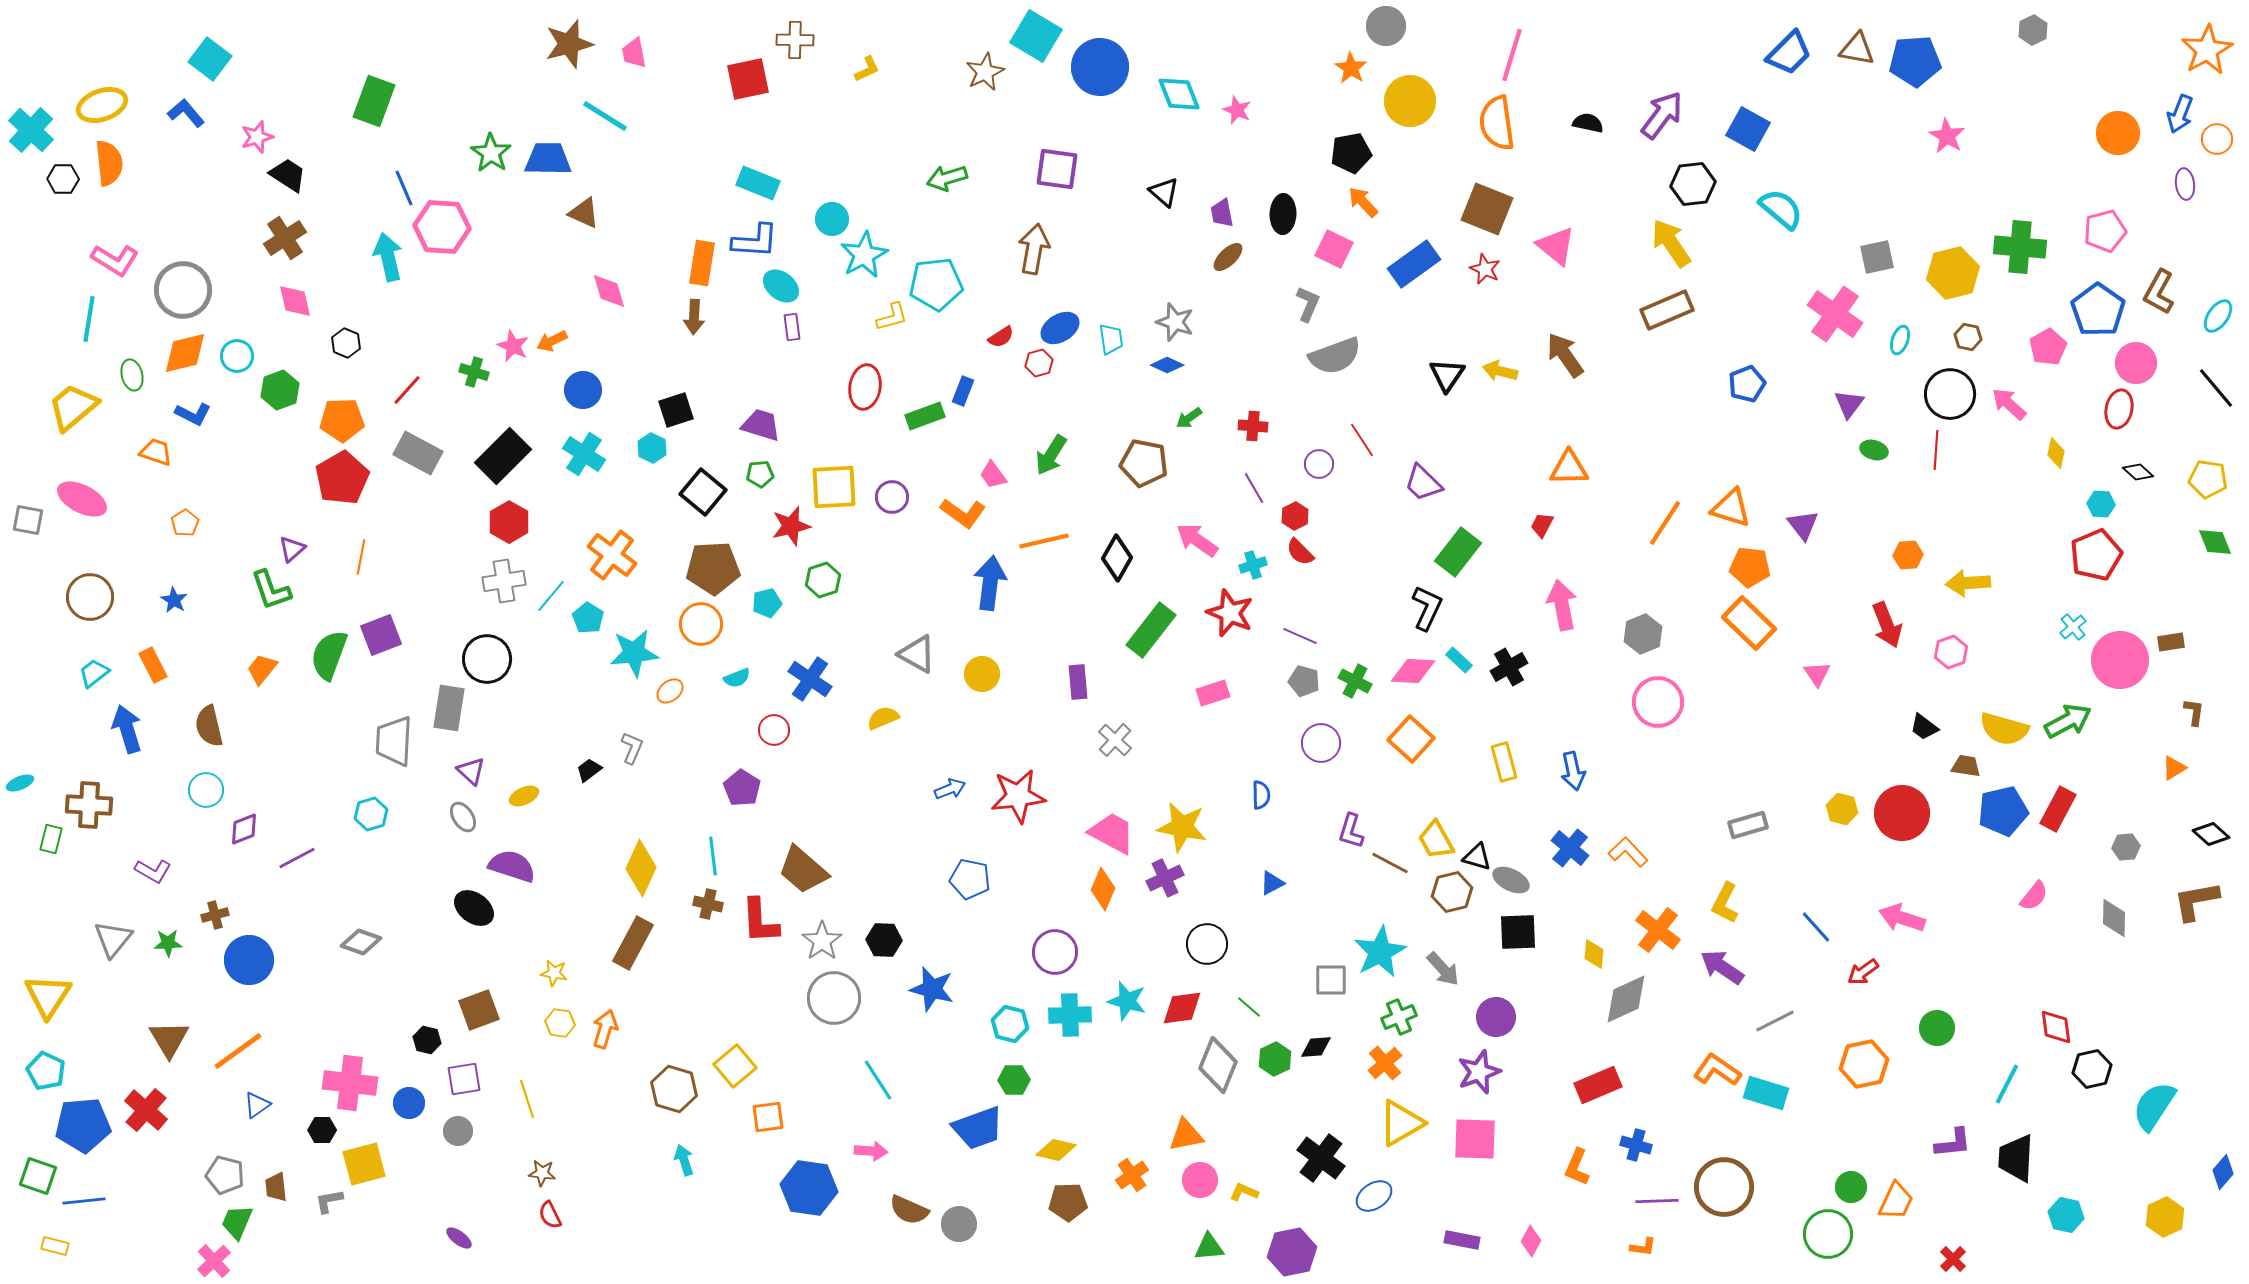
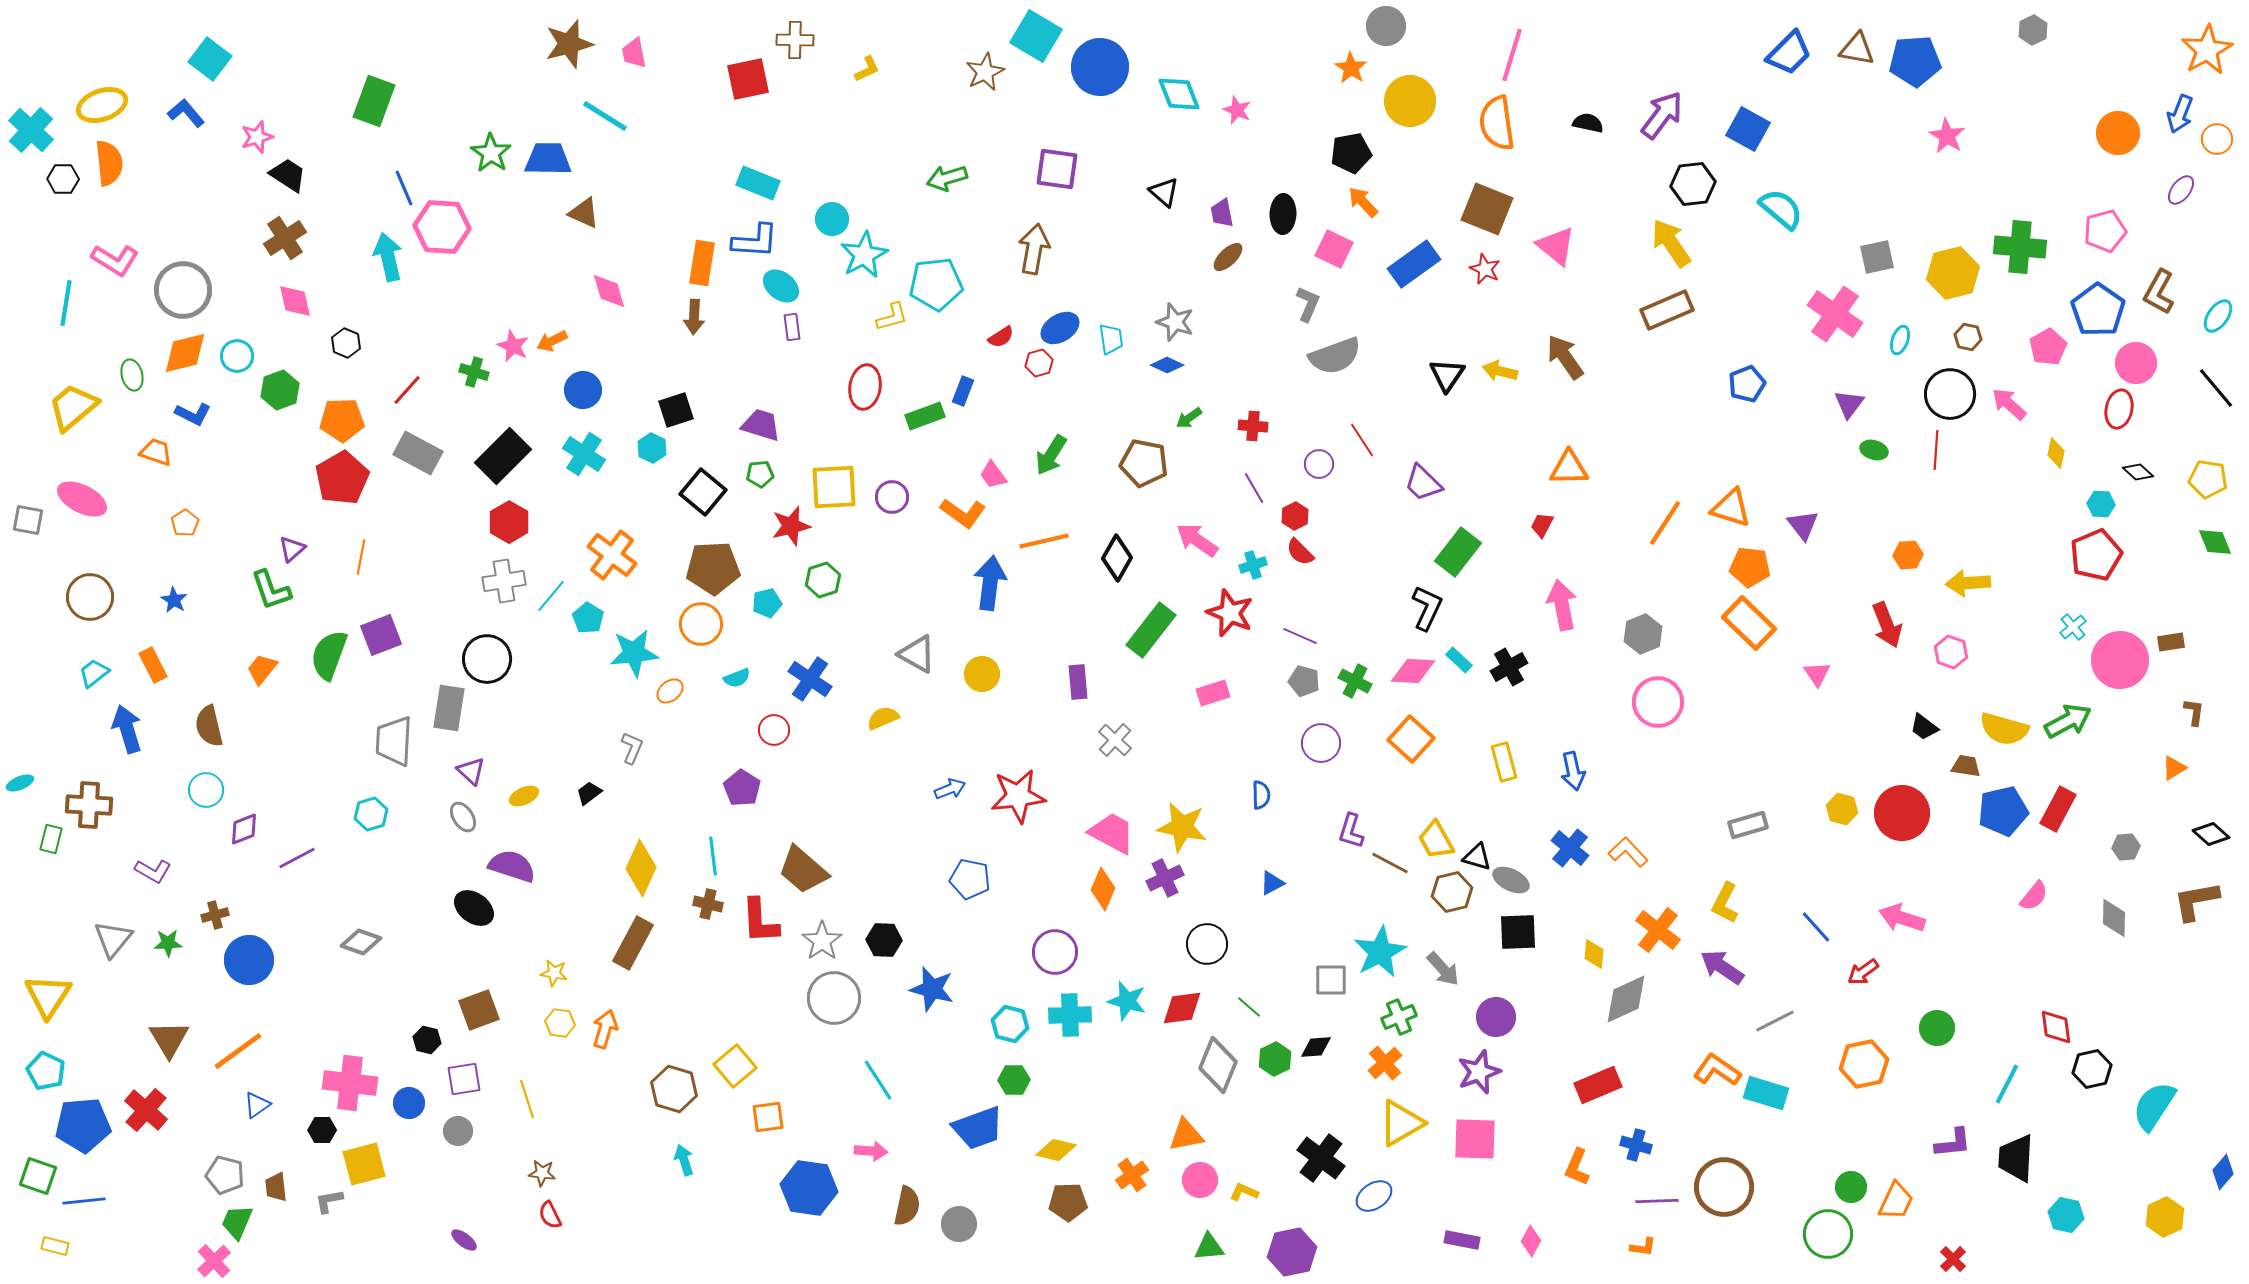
purple ellipse at (2185, 184): moved 4 px left, 6 px down; rotated 44 degrees clockwise
cyan line at (89, 319): moved 23 px left, 16 px up
brown arrow at (1565, 355): moved 2 px down
pink hexagon at (1951, 652): rotated 20 degrees counterclockwise
black trapezoid at (589, 770): moved 23 px down
brown semicircle at (909, 1210): moved 2 px left, 4 px up; rotated 102 degrees counterclockwise
purple ellipse at (459, 1238): moved 5 px right, 2 px down
